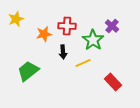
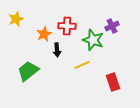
purple cross: rotated 24 degrees clockwise
orange star: rotated 14 degrees counterclockwise
green star: rotated 15 degrees counterclockwise
black arrow: moved 6 px left, 2 px up
yellow line: moved 1 px left, 2 px down
red rectangle: rotated 24 degrees clockwise
